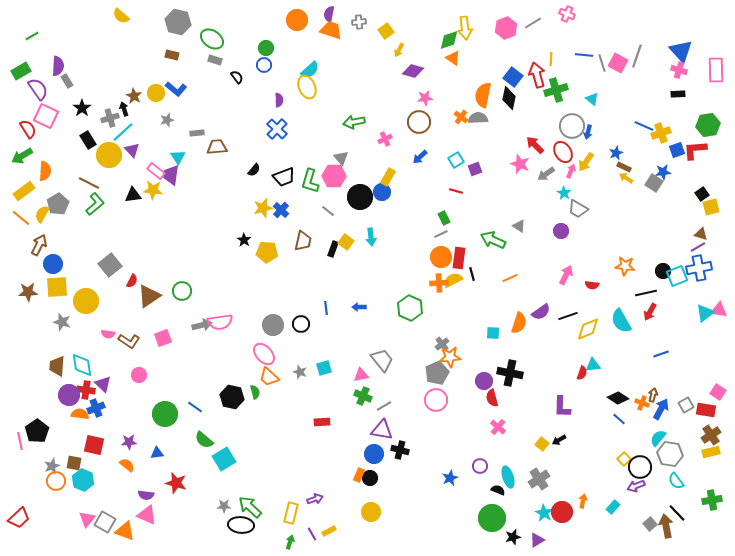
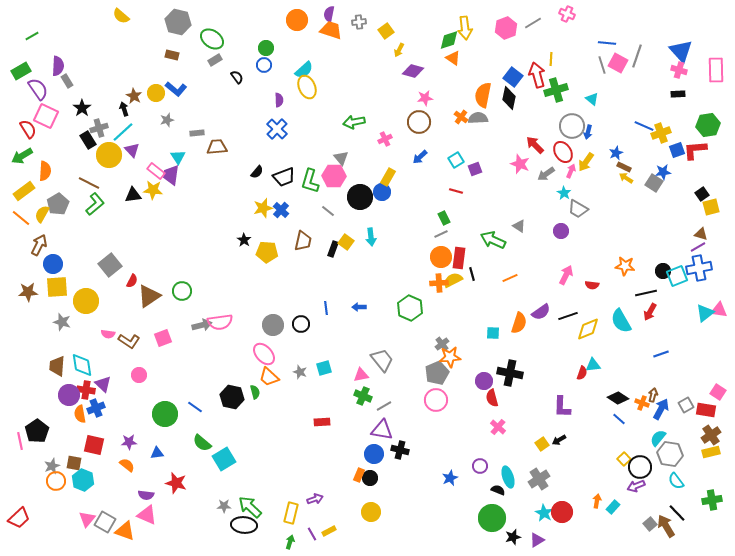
blue line at (584, 55): moved 23 px right, 12 px up
gray rectangle at (215, 60): rotated 48 degrees counterclockwise
gray line at (602, 63): moved 2 px down
cyan semicircle at (310, 70): moved 6 px left
gray cross at (110, 118): moved 11 px left, 10 px down
black semicircle at (254, 170): moved 3 px right, 2 px down
orange semicircle at (80, 414): rotated 108 degrees counterclockwise
green semicircle at (204, 440): moved 2 px left, 3 px down
yellow square at (542, 444): rotated 16 degrees clockwise
orange arrow at (583, 501): moved 14 px right
black ellipse at (241, 525): moved 3 px right
brown arrow at (666, 526): rotated 20 degrees counterclockwise
